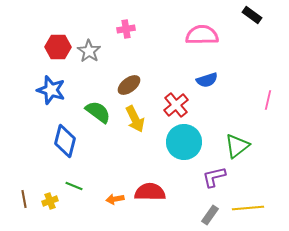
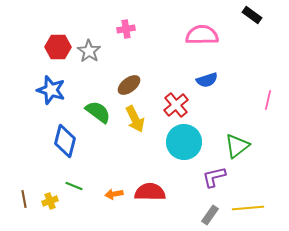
orange arrow: moved 1 px left, 5 px up
